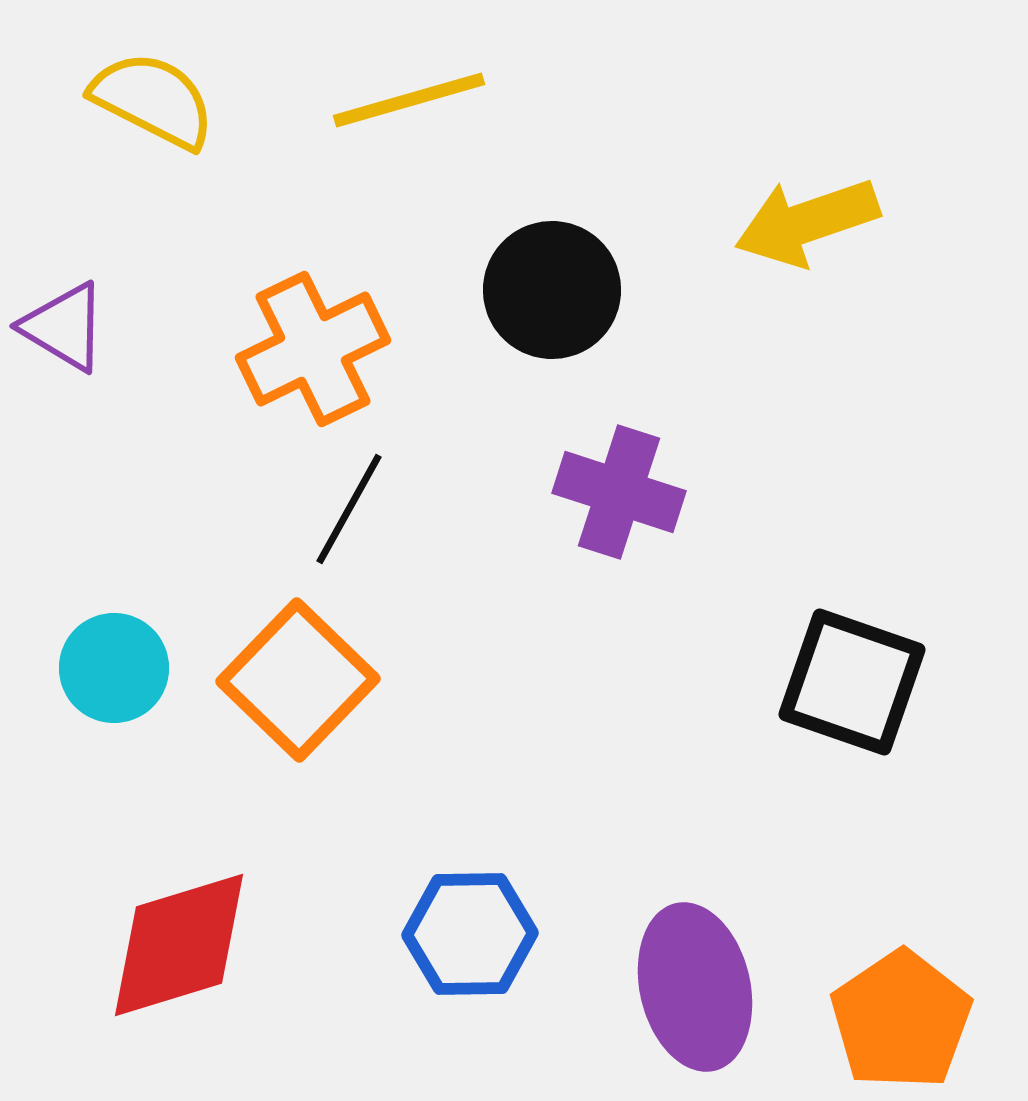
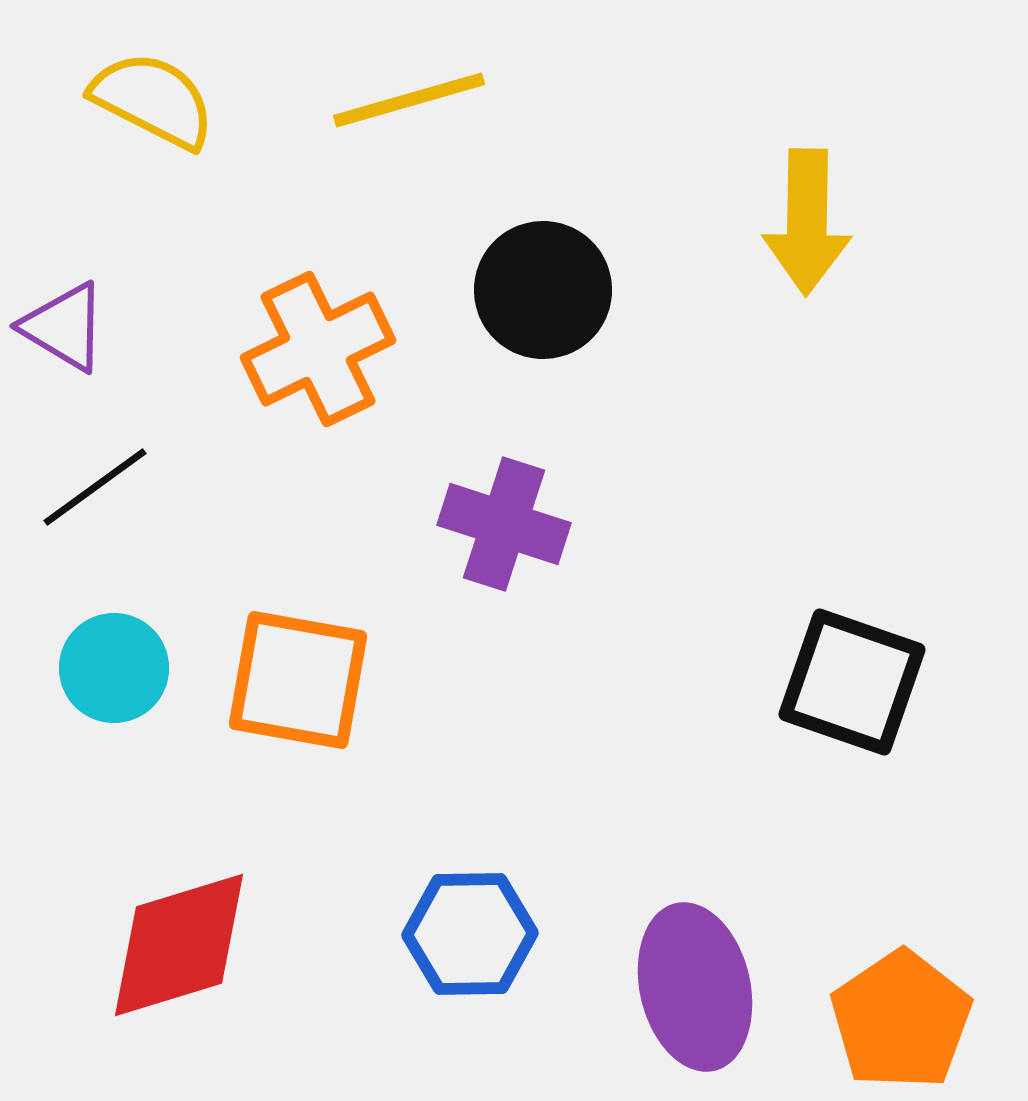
yellow arrow: rotated 70 degrees counterclockwise
black circle: moved 9 px left
orange cross: moved 5 px right
purple cross: moved 115 px left, 32 px down
black line: moved 254 px left, 22 px up; rotated 25 degrees clockwise
orange square: rotated 34 degrees counterclockwise
